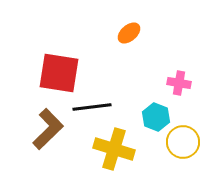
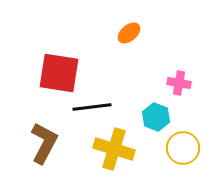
brown L-shape: moved 4 px left, 14 px down; rotated 18 degrees counterclockwise
yellow circle: moved 6 px down
